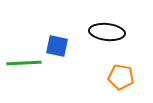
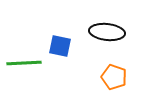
blue square: moved 3 px right
orange pentagon: moved 7 px left; rotated 10 degrees clockwise
